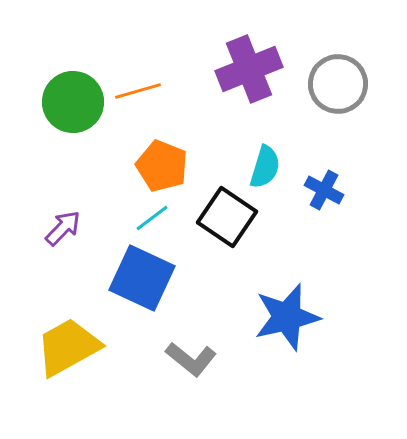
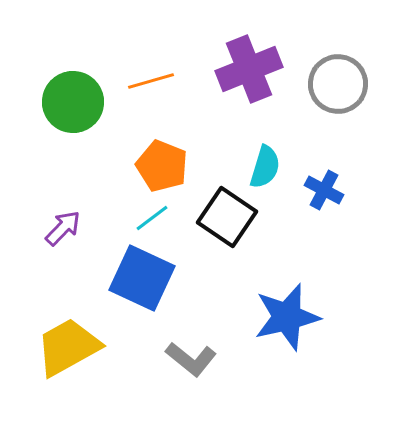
orange line: moved 13 px right, 10 px up
